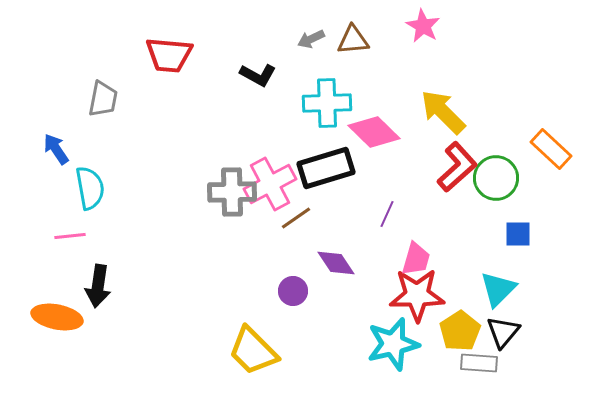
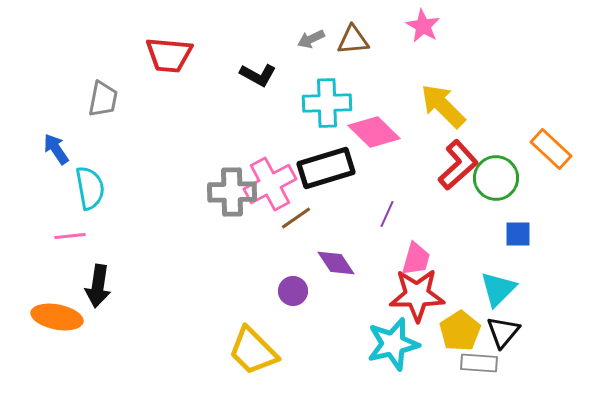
yellow arrow: moved 6 px up
red L-shape: moved 1 px right, 2 px up
